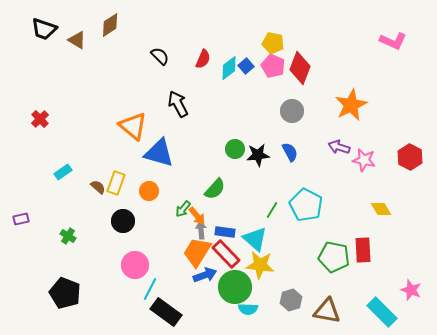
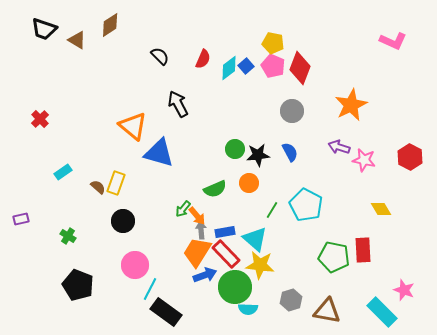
green semicircle at (215, 189): rotated 25 degrees clockwise
orange circle at (149, 191): moved 100 px right, 8 px up
blue rectangle at (225, 232): rotated 18 degrees counterclockwise
pink star at (411, 290): moved 7 px left
black pentagon at (65, 293): moved 13 px right, 8 px up
